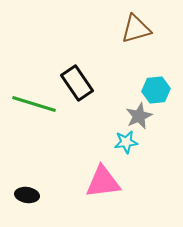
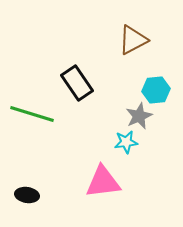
brown triangle: moved 3 px left, 11 px down; rotated 12 degrees counterclockwise
green line: moved 2 px left, 10 px down
